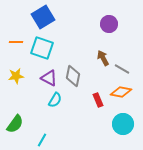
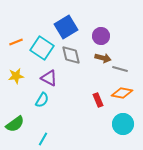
blue square: moved 23 px right, 10 px down
purple circle: moved 8 px left, 12 px down
orange line: rotated 24 degrees counterclockwise
cyan square: rotated 15 degrees clockwise
brown arrow: rotated 133 degrees clockwise
gray line: moved 2 px left; rotated 14 degrees counterclockwise
gray diamond: moved 2 px left, 21 px up; rotated 25 degrees counterclockwise
orange diamond: moved 1 px right, 1 px down
cyan semicircle: moved 13 px left
green semicircle: rotated 18 degrees clockwise
cyan line: moved 1 px right, 1 px up
